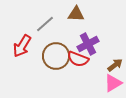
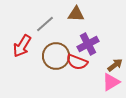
red semicircle: moved 1 px left, 3 px down
pink triangle: moved 2 px left, 1 px up
